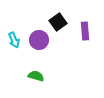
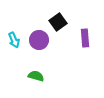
purple rectangle: moved 7 px down
